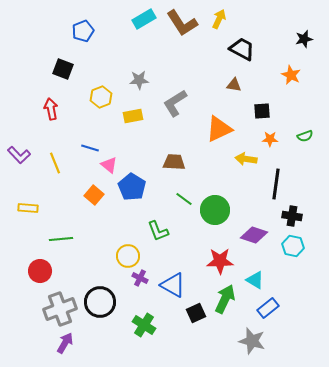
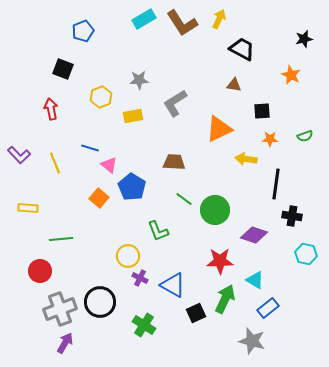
orange square at (94, 195): moved 5 px right, 3 px down
cyan hexagon at (293, 246): moved 13 px right, 8 px down
